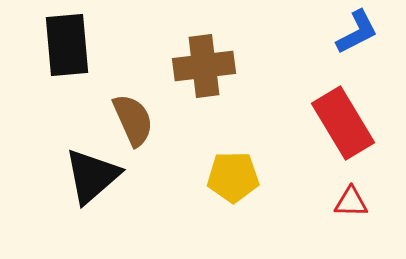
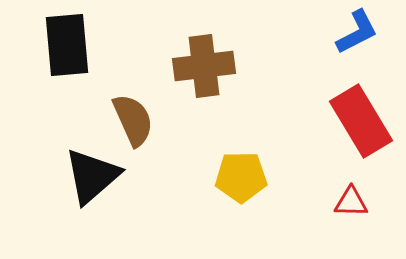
red rectangle: moved 18 px right, 2 px up
yellow pentagon: moved 8 px right
